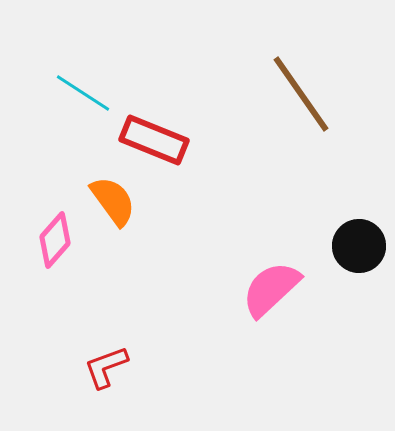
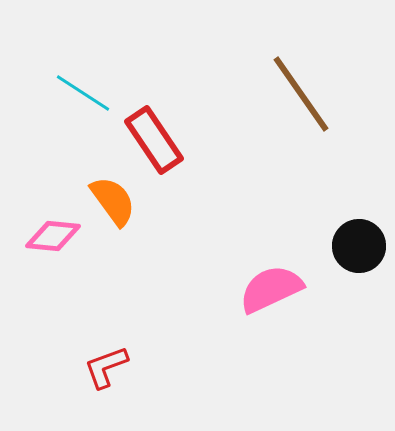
red rectangle: rotated 34 degrees clockwise
pink diamond: moved 2 px left, 4 px up; rotated 54 degrees clockwise
pink semicircle: rotated 18 degrees clockwise
